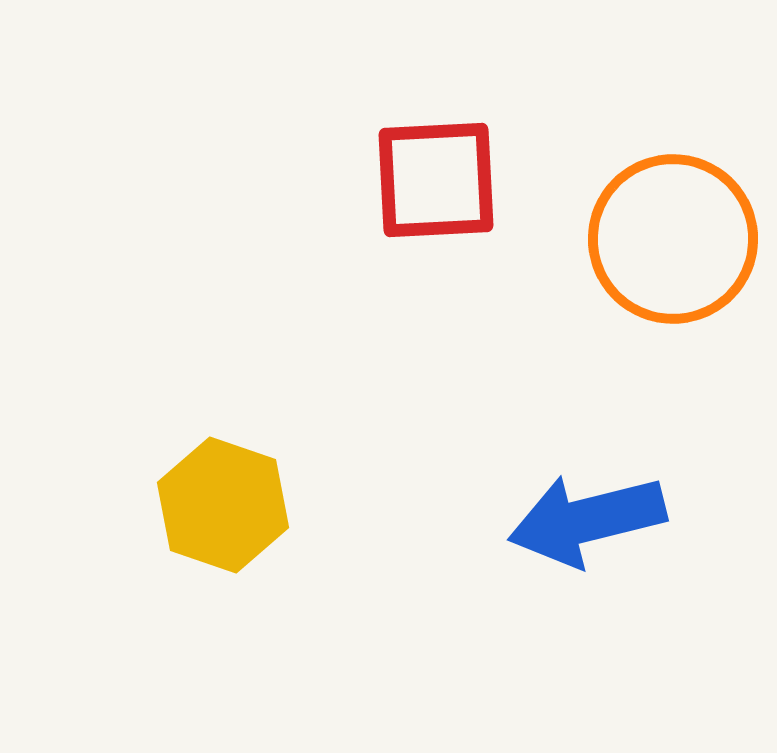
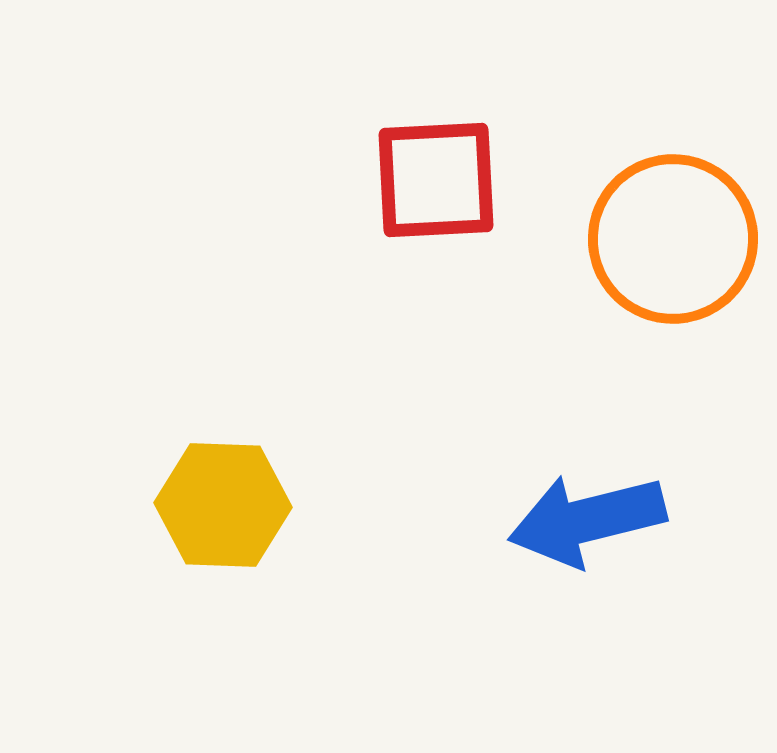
yellow hexagon: rotated 17 degrees counterclockwise
